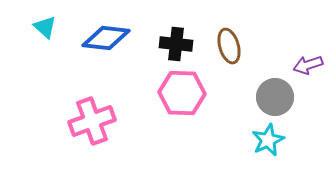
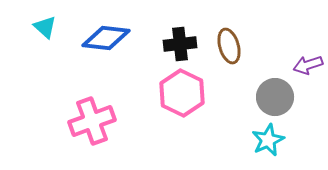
black cross: moved 4 px right; rotated 12 degrees counterclockwise
pink hexagon: rotated 24 degrees clockwise
